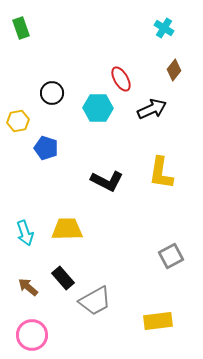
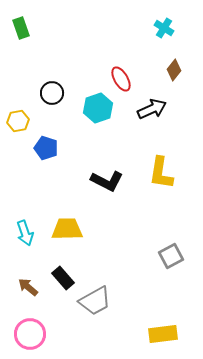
cyan hexagon: rotated 20 degrees counterclockwise
yellow rectangle: moved 5 px right, 13 px down
pink circle: moved 2 px left, 1 px up
